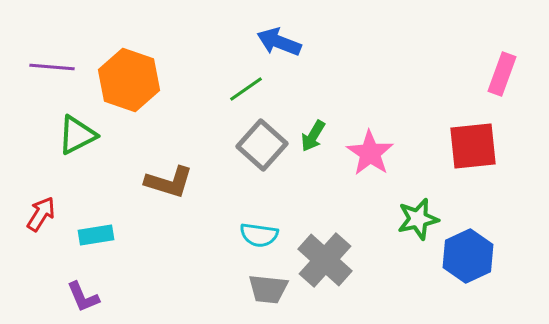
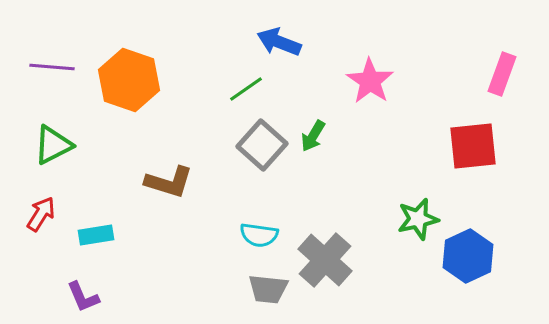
green triangle: moved 24 px left, 10 px down
pink star: moved 72 px up
